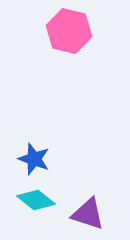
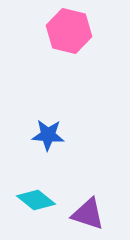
blue star: moved 14 px right, 24 px up; rotated 16 degrees counterclockwise
